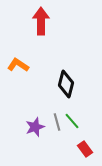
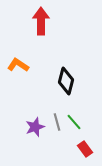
black diamond: moved 3 px up
green line: moved 2 px right, 1 px down
